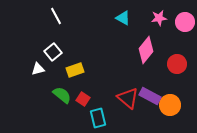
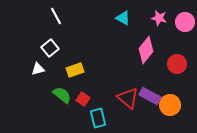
pink star: rotated 21 degrees clockwise
white square: moved 3 px left, 4 px up
